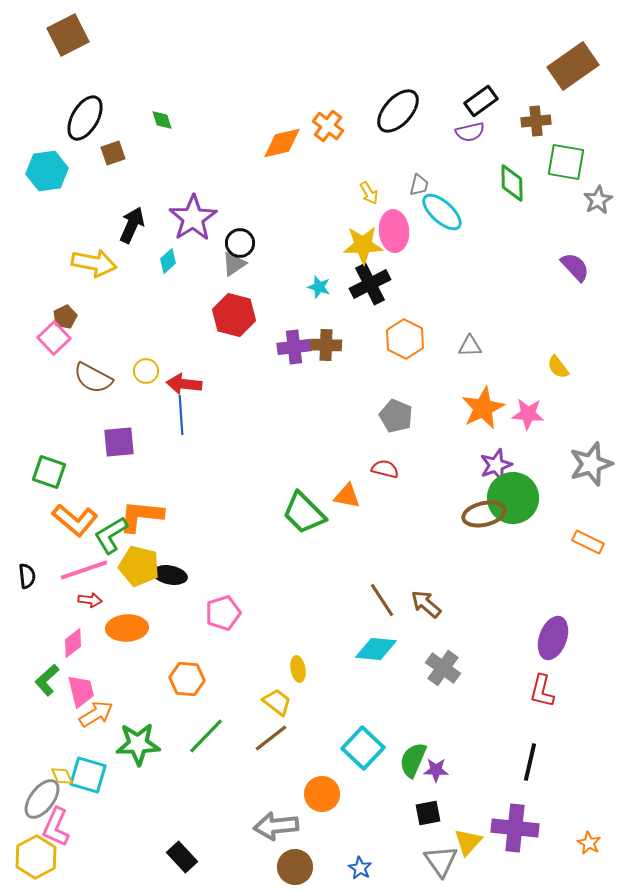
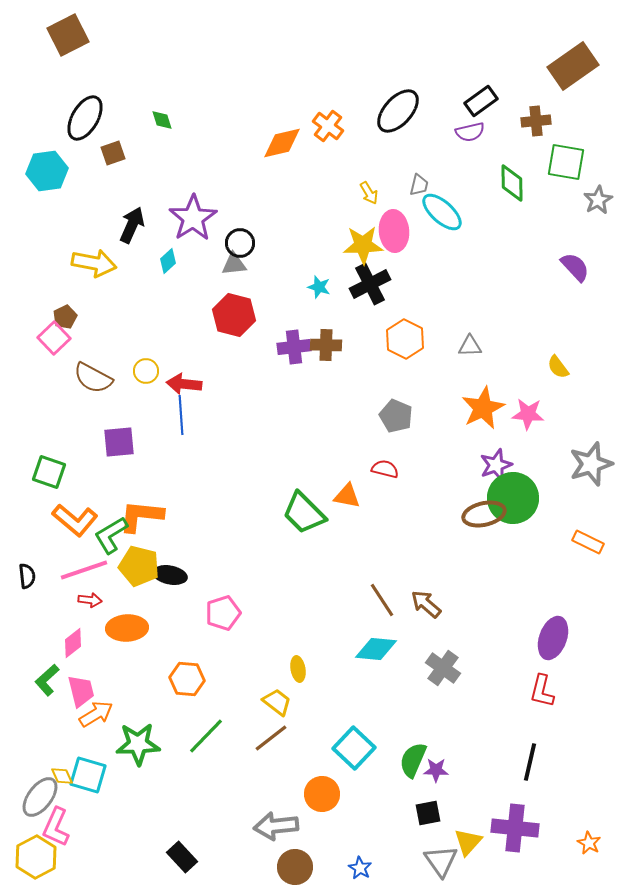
gray triangle at (234, 264): rotated 28 degrees clockwise
cyan square at (363, 748): moved 9 px left
gray ellipse at (42, 799): moved 2 px left, 2 px up
